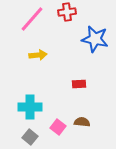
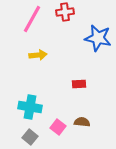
red cross: moved 2 px left
pink line: rotated 12 degrees counterclockwise
blue star: moved 3 px right, 1 px up
cyan cross: rotated 10 degrees clockwise
